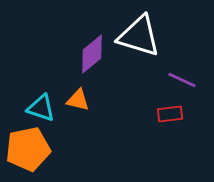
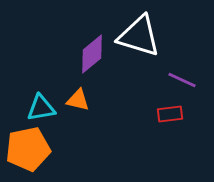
cyan triangle: rotated 28 degrees counterclockwise
